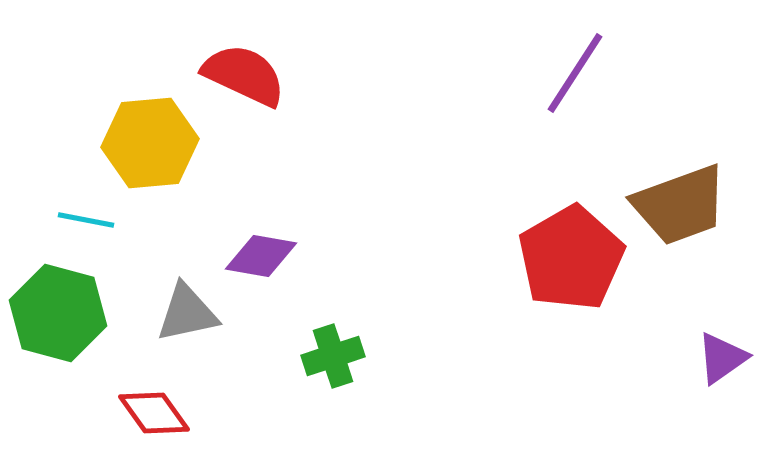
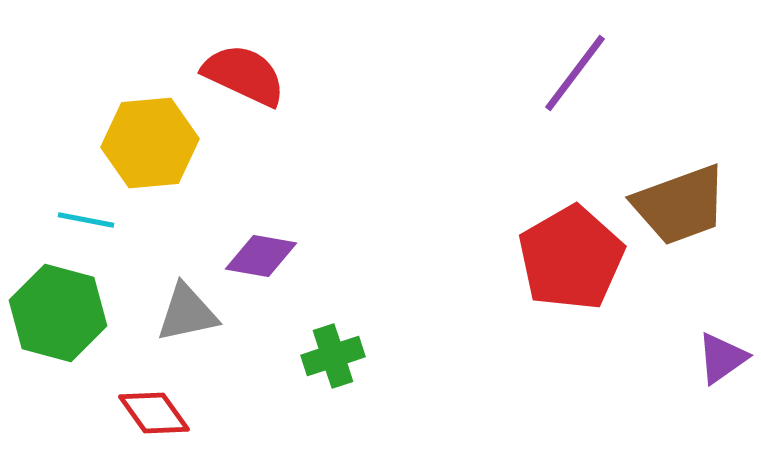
purple line: rotated 4 degrees clockwise
